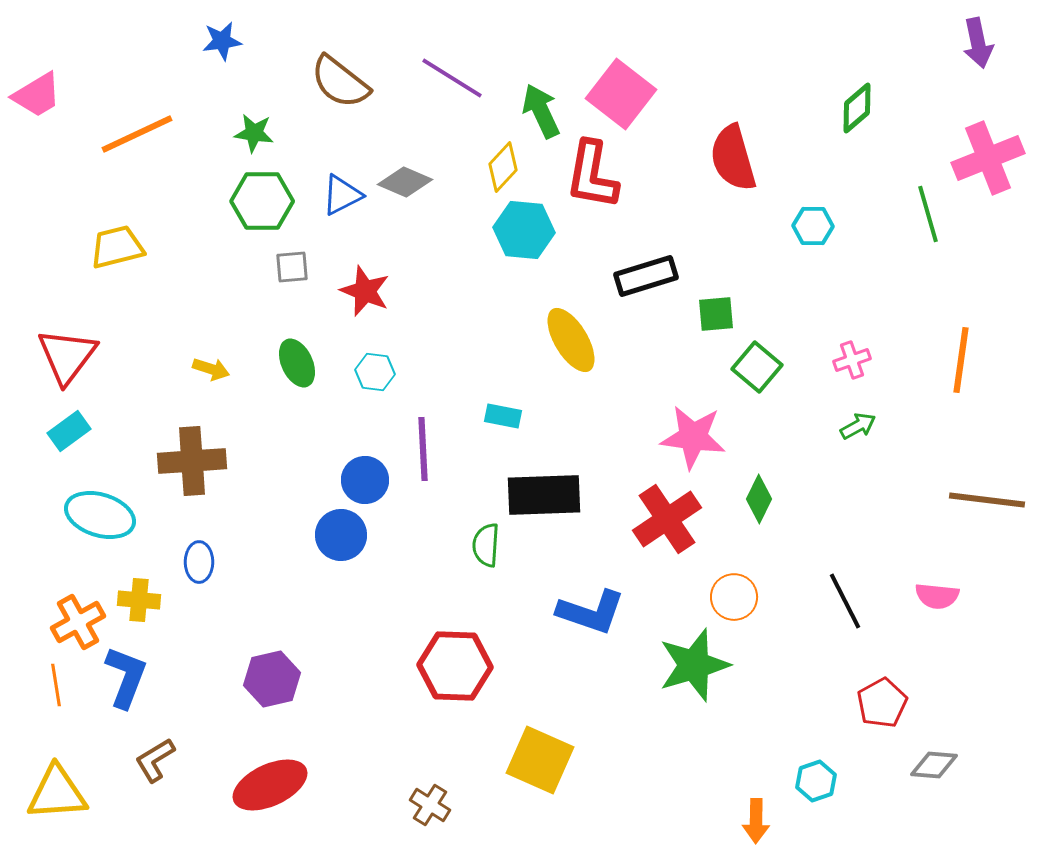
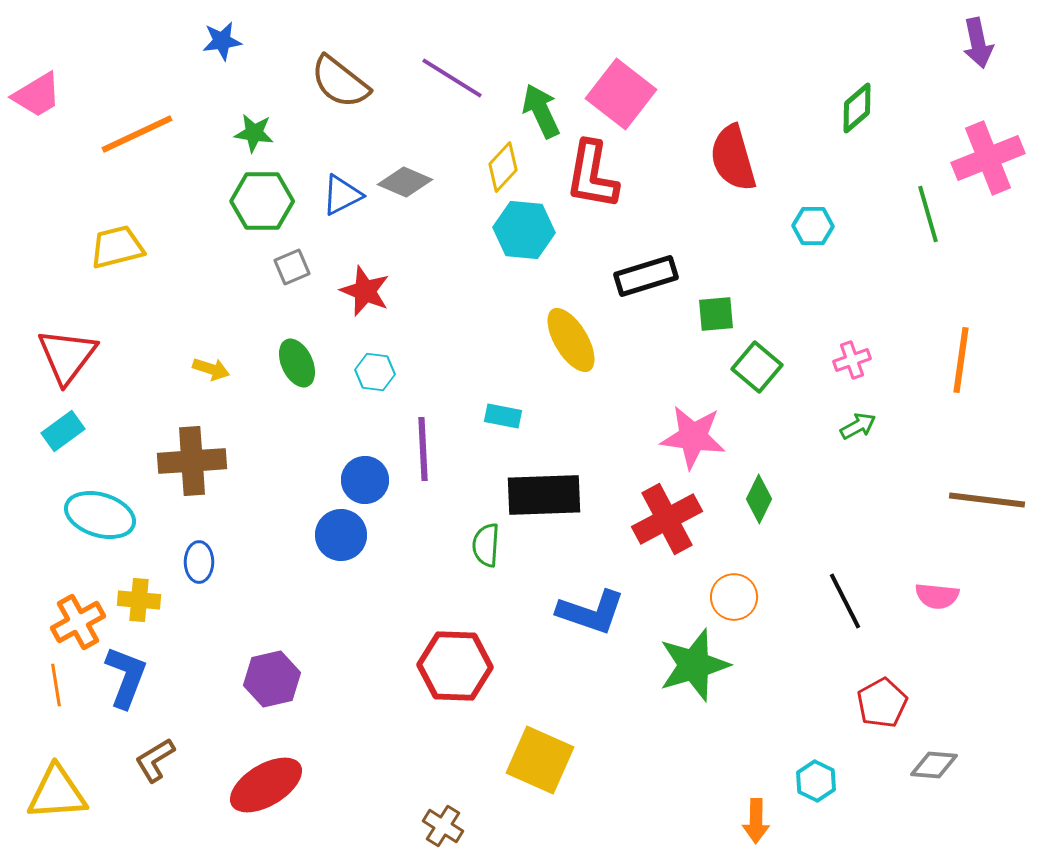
gray square at (292, 267): rotated 18 degrees counterclockwise
cyan rectangle at (69, 431): moved 6 px left
red cross at (667, 519): rotated 6 degrees clockwise
cyan hexagon at (816, 781): rotated 15 degrees counterclockwise
red ellipse at (270, 785): moved 4 px left; rotated 6 degrees counterclockwise
brown cross at (430, 805): moved 13 px right, 21 px down
